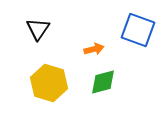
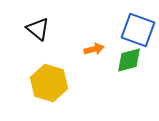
black triangle: rotated 25 degrees counterclockwise
green diamond: moved 26 px right, 22 px up
